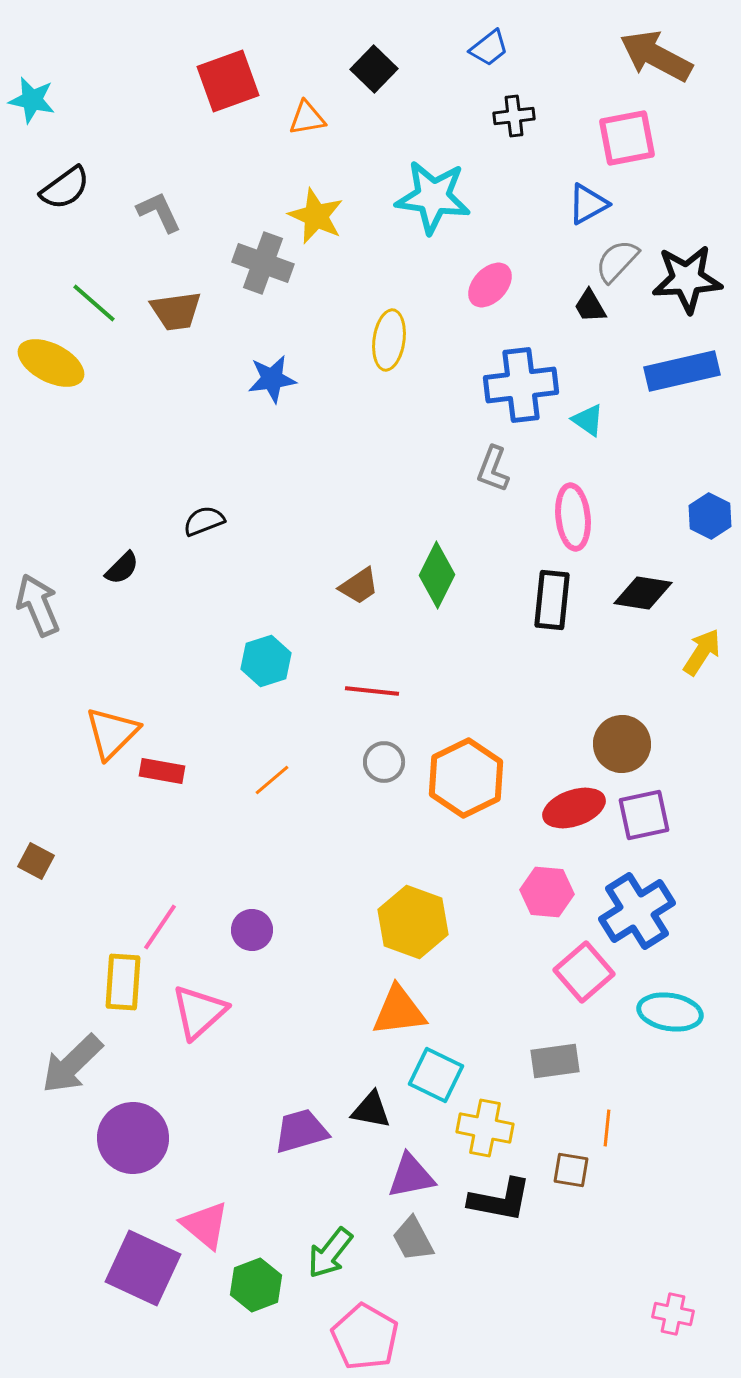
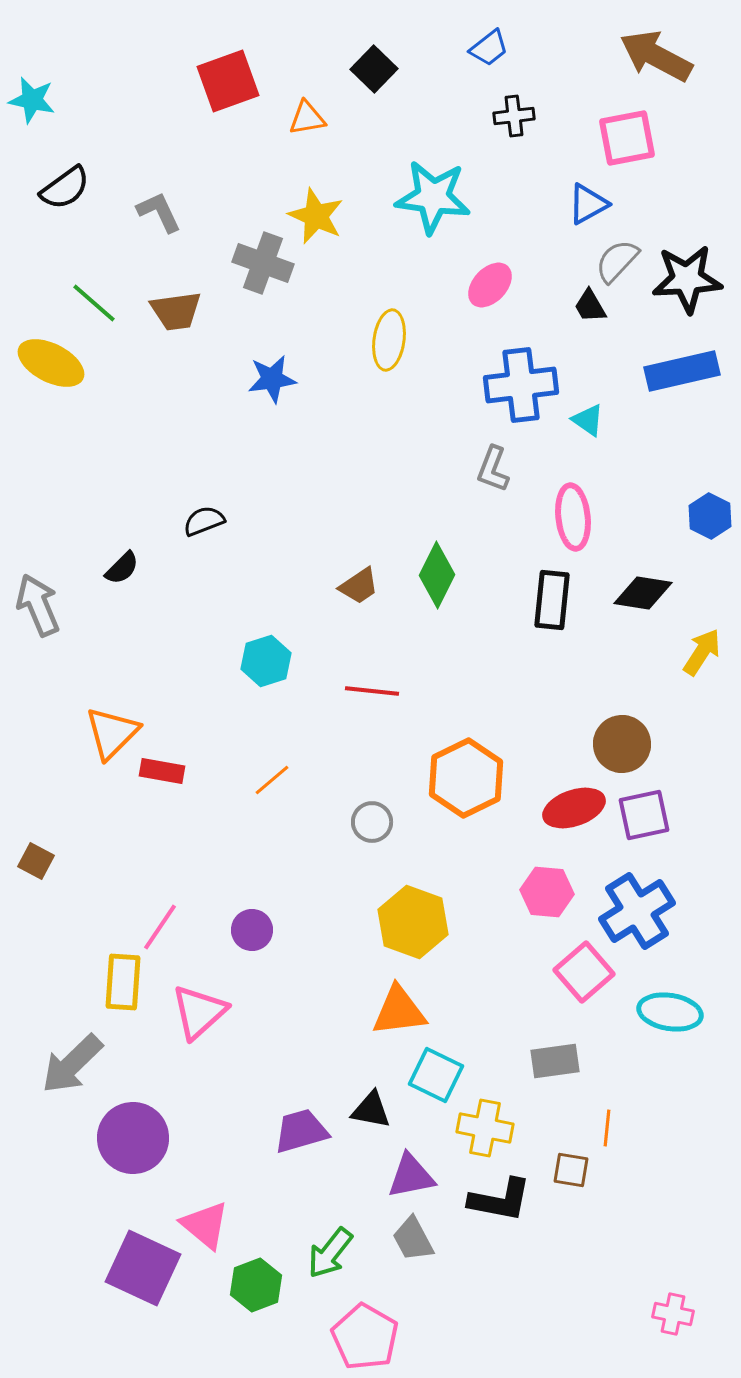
gray circle at (384, 762): moved 12 px left, 60 px down
